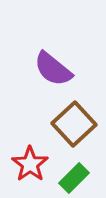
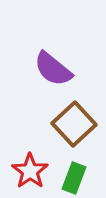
red star: moved 7 px down
green rectangle: rotated 24 degrees counterclockwise
